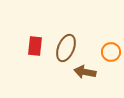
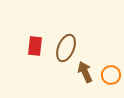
orange circle: moved 23 px down
brown arrow: rotated 55 degrees clockwise
